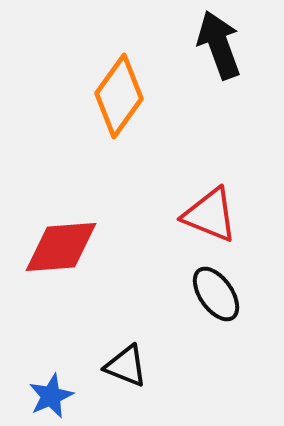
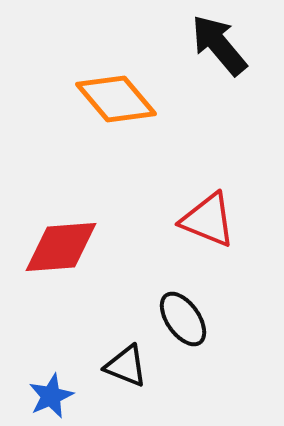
black arrow: rotated 20 degrees counterclockwise
orange diamond: moved 3 px left, 3 px down; rotated 76 degrees counterclockwise
red triangle: moved 2 px left, 5 px down
black ellipse: moved 33 px left, 25 px down
